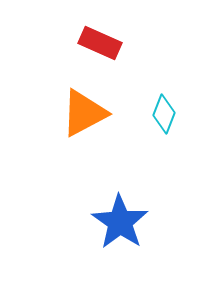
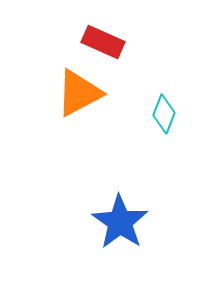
red rectangle: moved 3 px right, 1 px up
orange triangle: moved 5 px left, 20 px up
